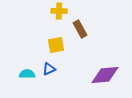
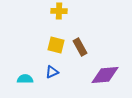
brown rectangle: moved 18 px down
yellow square: rotated 24 degrees clockwise
blue triangle: moved 3 px right, 3 px down
cyan semicircle: moved 2 px left, 5 px down
